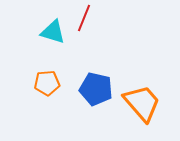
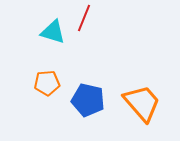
blue pentagon: moved 8 px left, 11 px down
